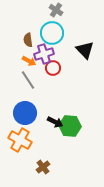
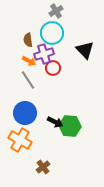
gray cross: moved 1 px down; rotated 24 degrees clockwise
